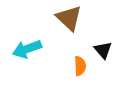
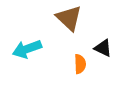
black triangle: moved 2 px up; rotated 24 degrees counterclockwise
orange semicircle: moved 2 px up
